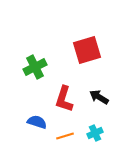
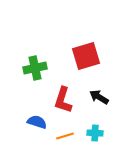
red square: moved 1 px left, 6 px down
green cross: moved 1 px down; rotated 15 degrees clockwise
red L-shape: moved 1 px left, 1 px down
cyan cross: rotated 28 degrees clockwise
